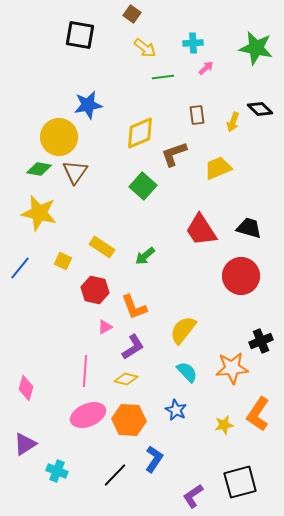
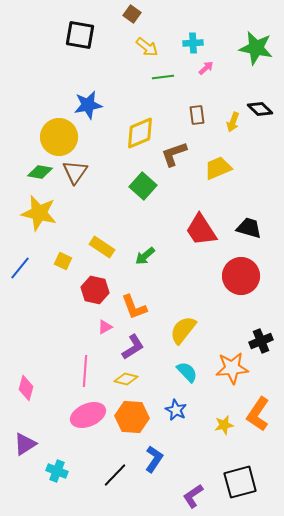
yellow arrow at (145, 48): moved 2 px right, 1 px up
green diamond at (39, 169): moved 1 px right, 3 px down
orange hexagon at (129, 420): moved 3 px right, 3 px up
